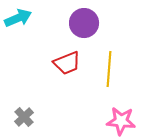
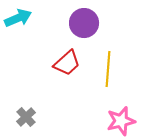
red trapezoid: rotated 20 degrees counterclockwise
yellow line: moved 1 px left
gray cross: moved 2 px right
pink star: rotated 20 degrees counterclockwise
